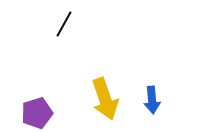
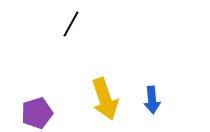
black line: moved 7 px right
